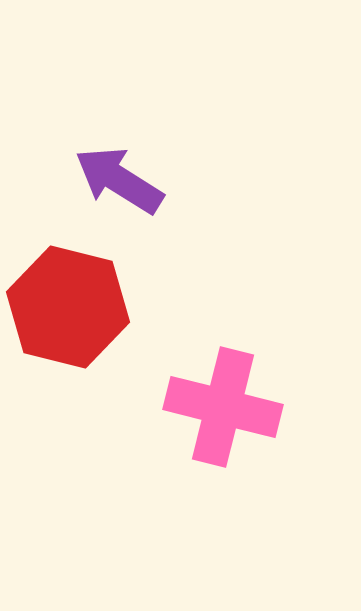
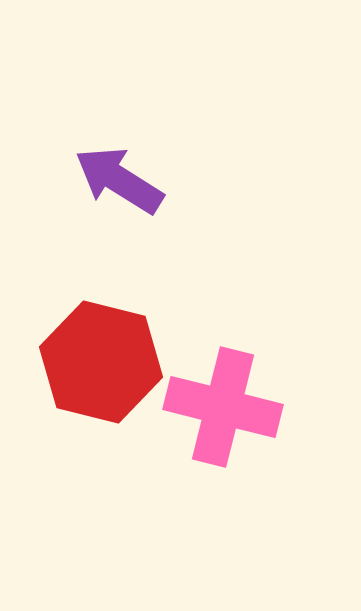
red hexagon: moved 33 px right, 55 px down
